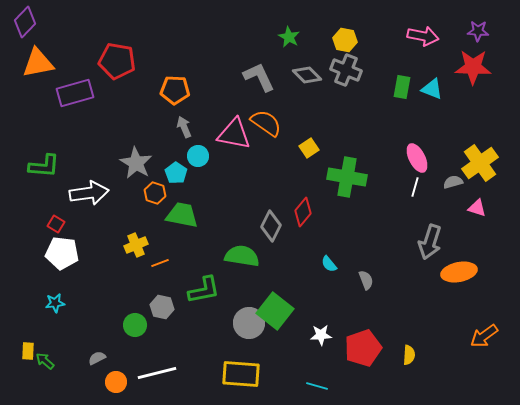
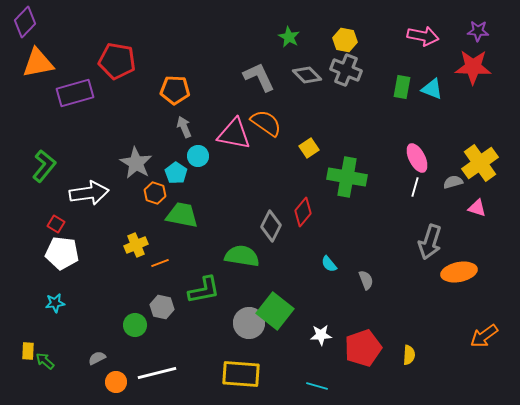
green L-shape at (44, 166): rotated 56 degrees counterclockwise
